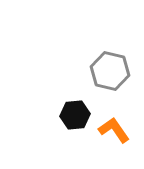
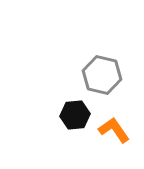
gray hexagon: moved 8 px left, 4 px down
